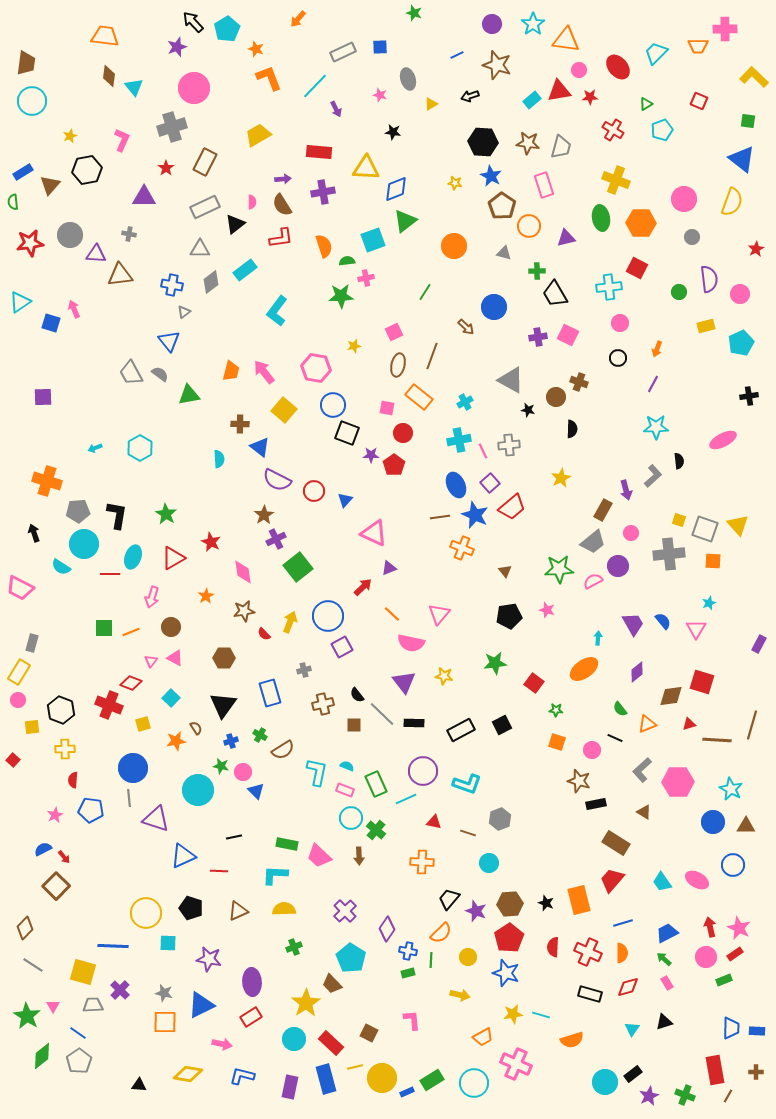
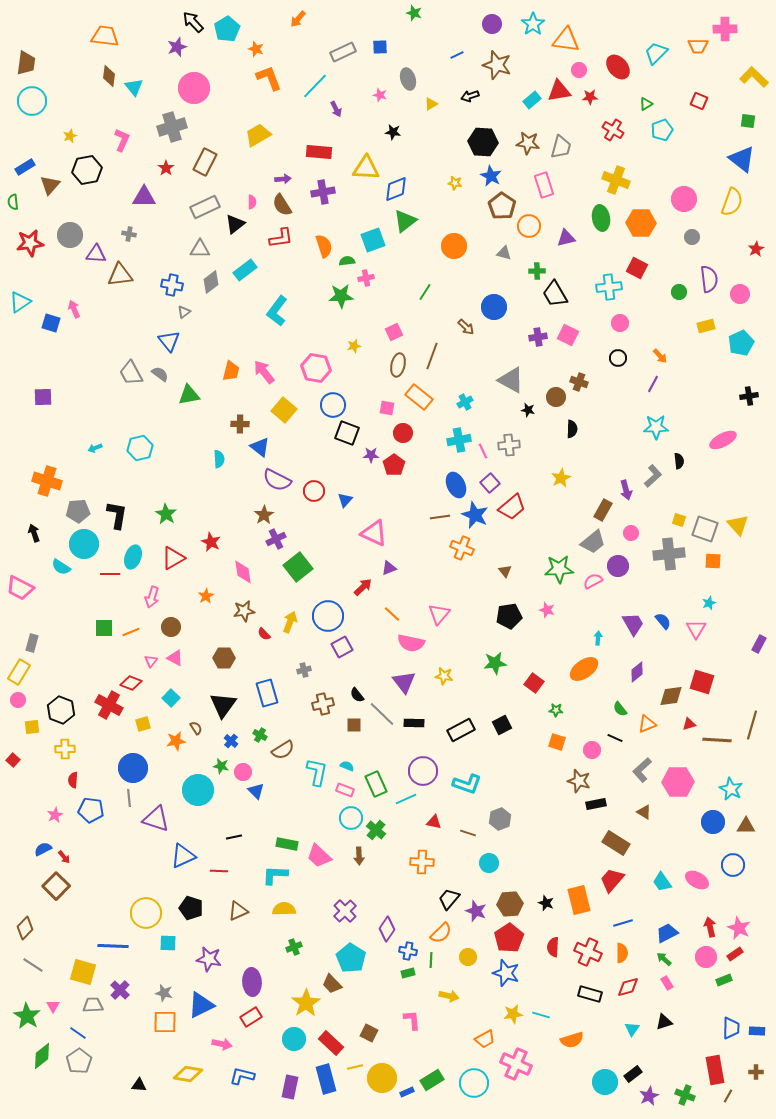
blue rectangle at (23, 172): moved 2 px right, 5 px up
orange arrow at (657, 349): moved 3 px right, 7 px down; rotated 63 degrees counterclockwise
cyan hexagon at (140, 448): rotated 15 degrees clockwise
blue rectangle at (270, 693): moved 3 px left
red cross at (109, 705): rotated 8 degrees clockwise
blue cross at (231, 741): rotated 32 degrees counterclockwise
yellow arrow at (460, 995): moved 11 px left, 1 px down
orange trapezoid at (483, 1037): moved 2 px right, 2 px down
